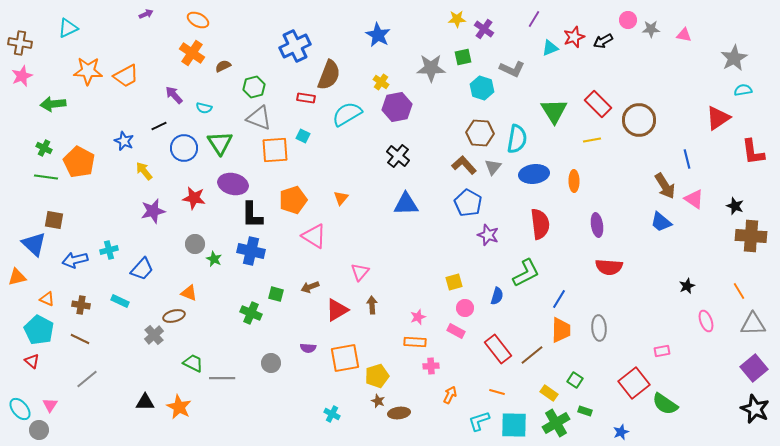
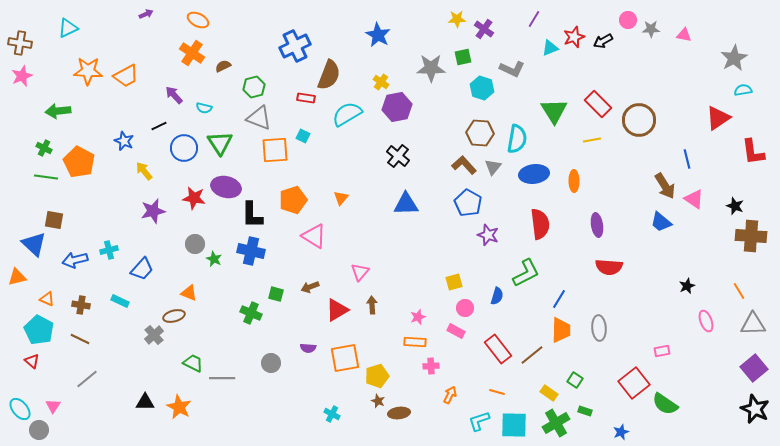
green arrow at (53, 104): moved 5 px right, 7 px down
purple ellipse at (233, 184): moved 7 px left, 3 px down
pink triangle at (50, 405): moved 3 px right, 1 px down
